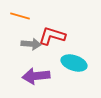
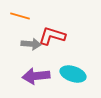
cyan ellipse: moved 1 px left, 11 px down
